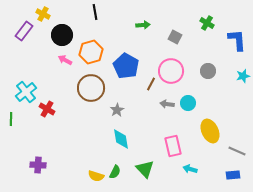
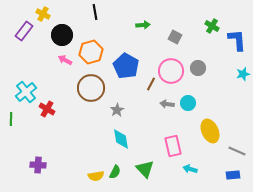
green cross: moved 5 px right, 3 px down
gray circle: moved 10 px left, 3 px up
cyan star: moved 2 px up
yellow semicircle: rotated 28 degrees counterclockwise
